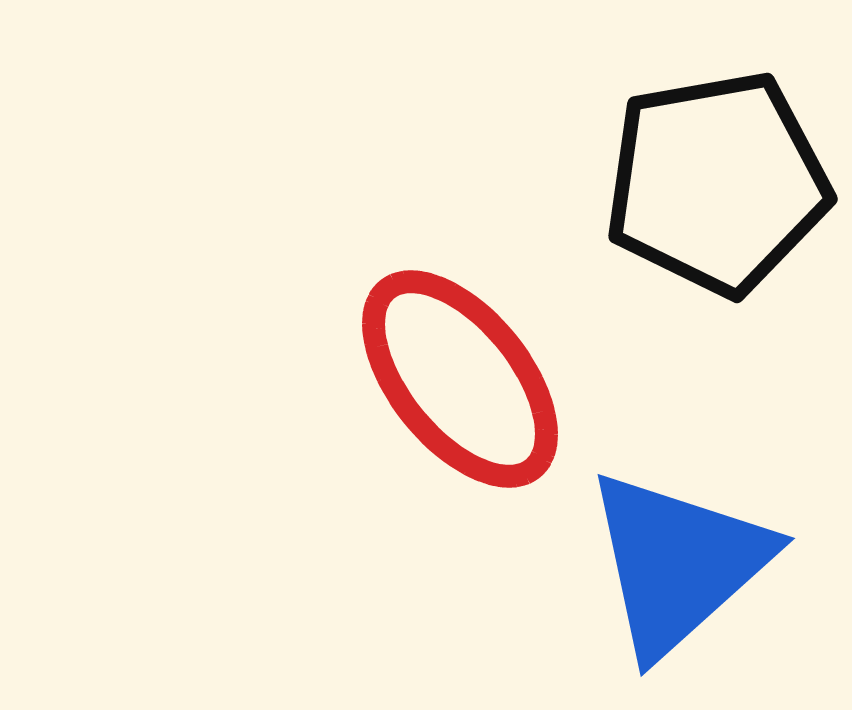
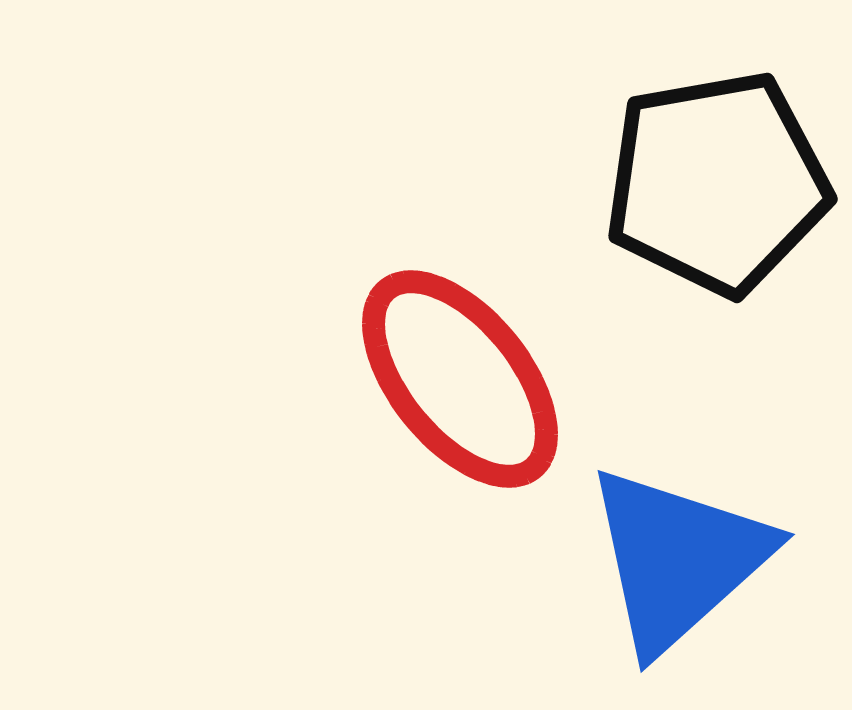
blue triangle: moved 4 px up
